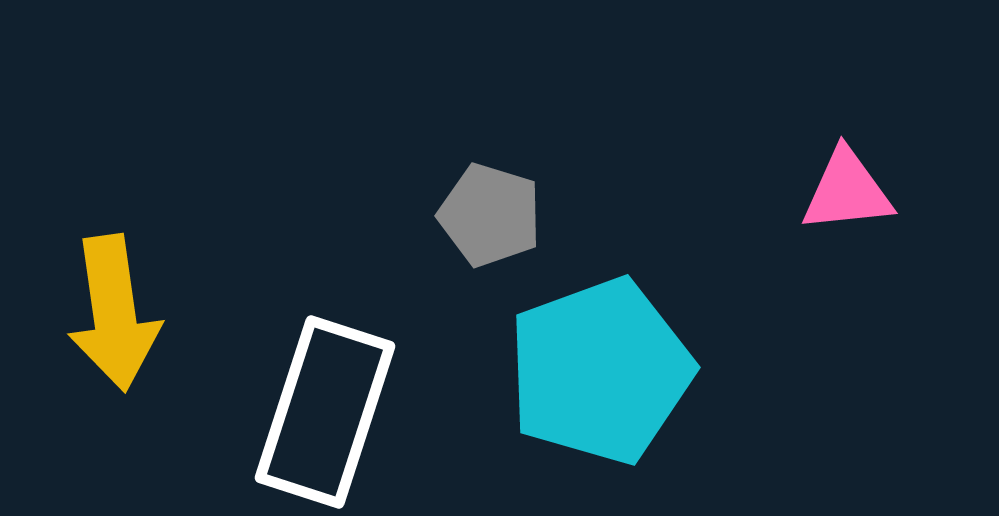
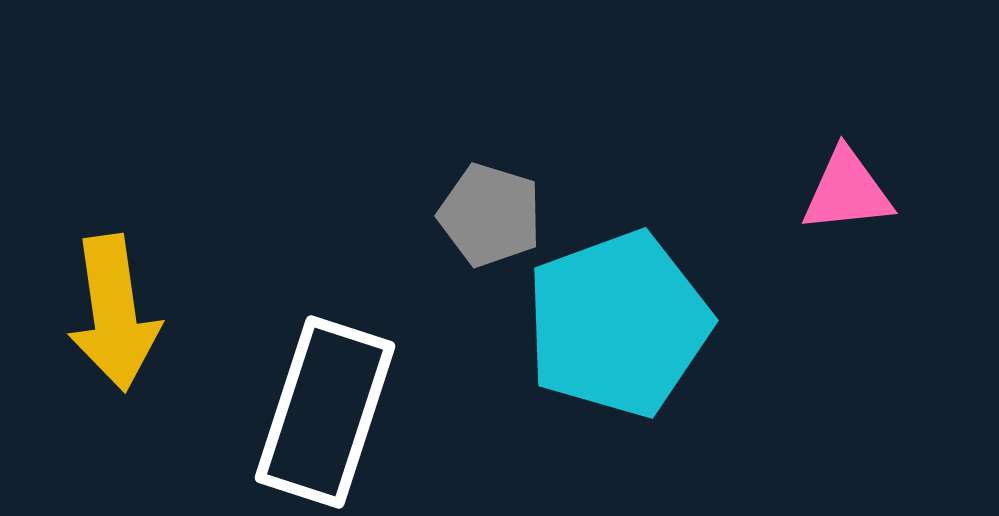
cyan pentagon: moved 18 px right, 47 px up
